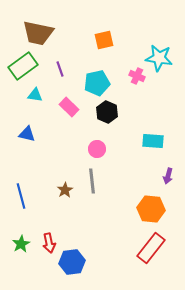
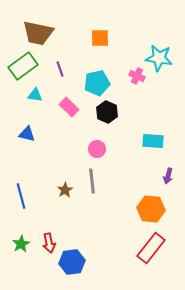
orange square: moved 4 px left, 2 px up; rotated 12 degrees clockwise
